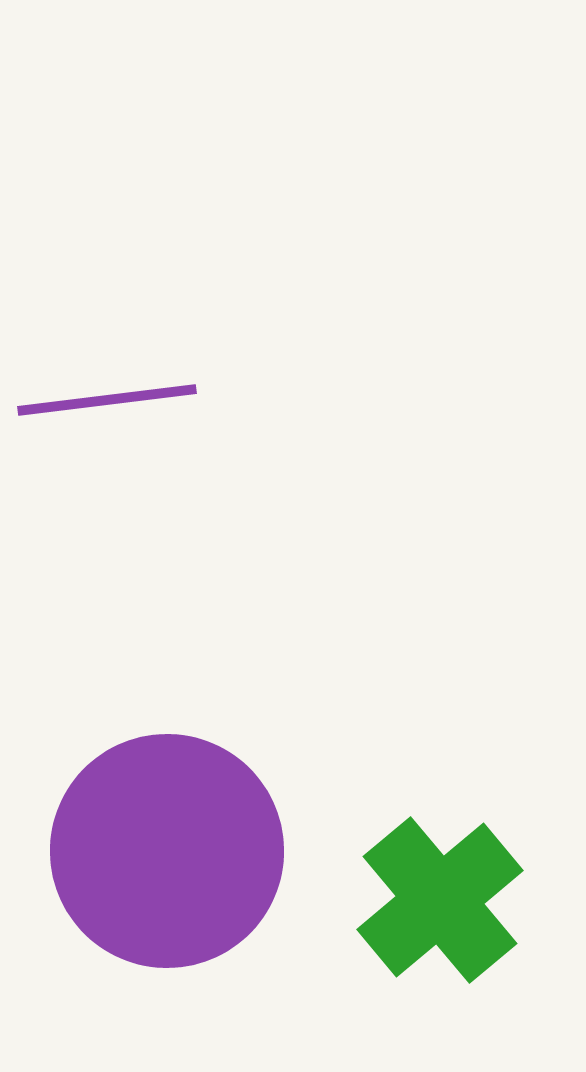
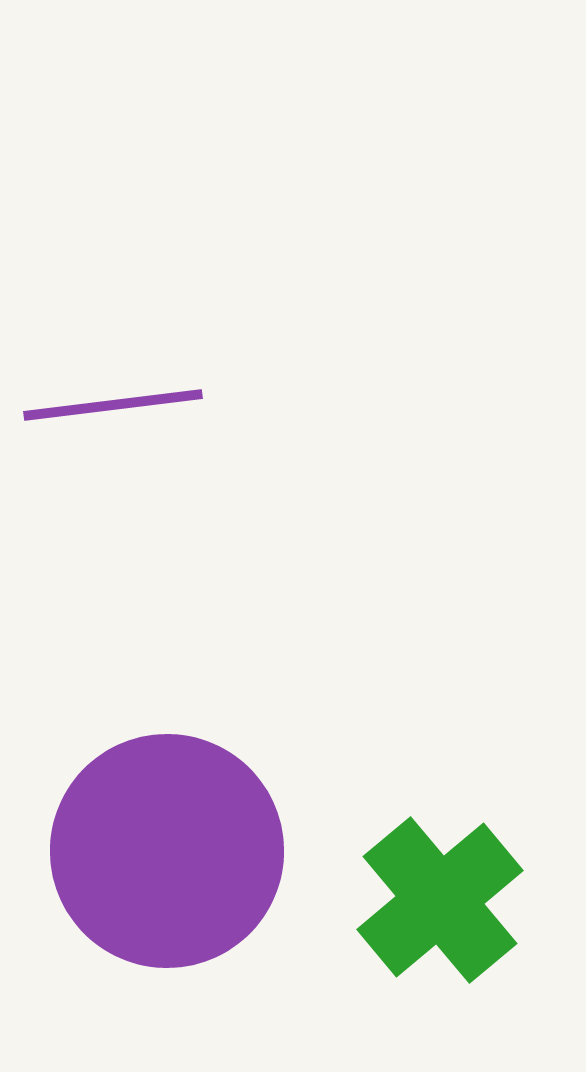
purple line: moved 6 px right, 5 px down
